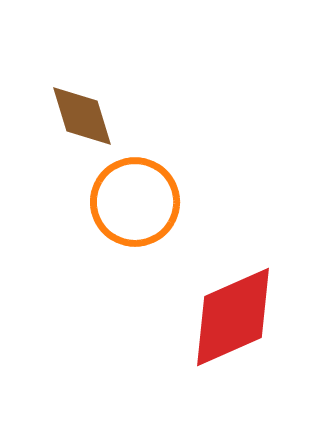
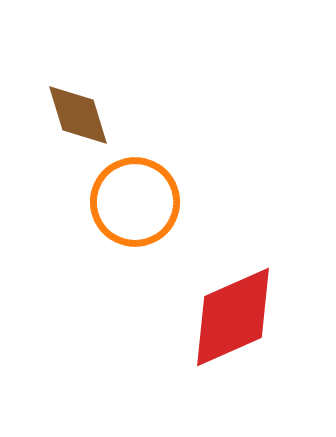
brown diamond: moved 4 px left, 1 px up
